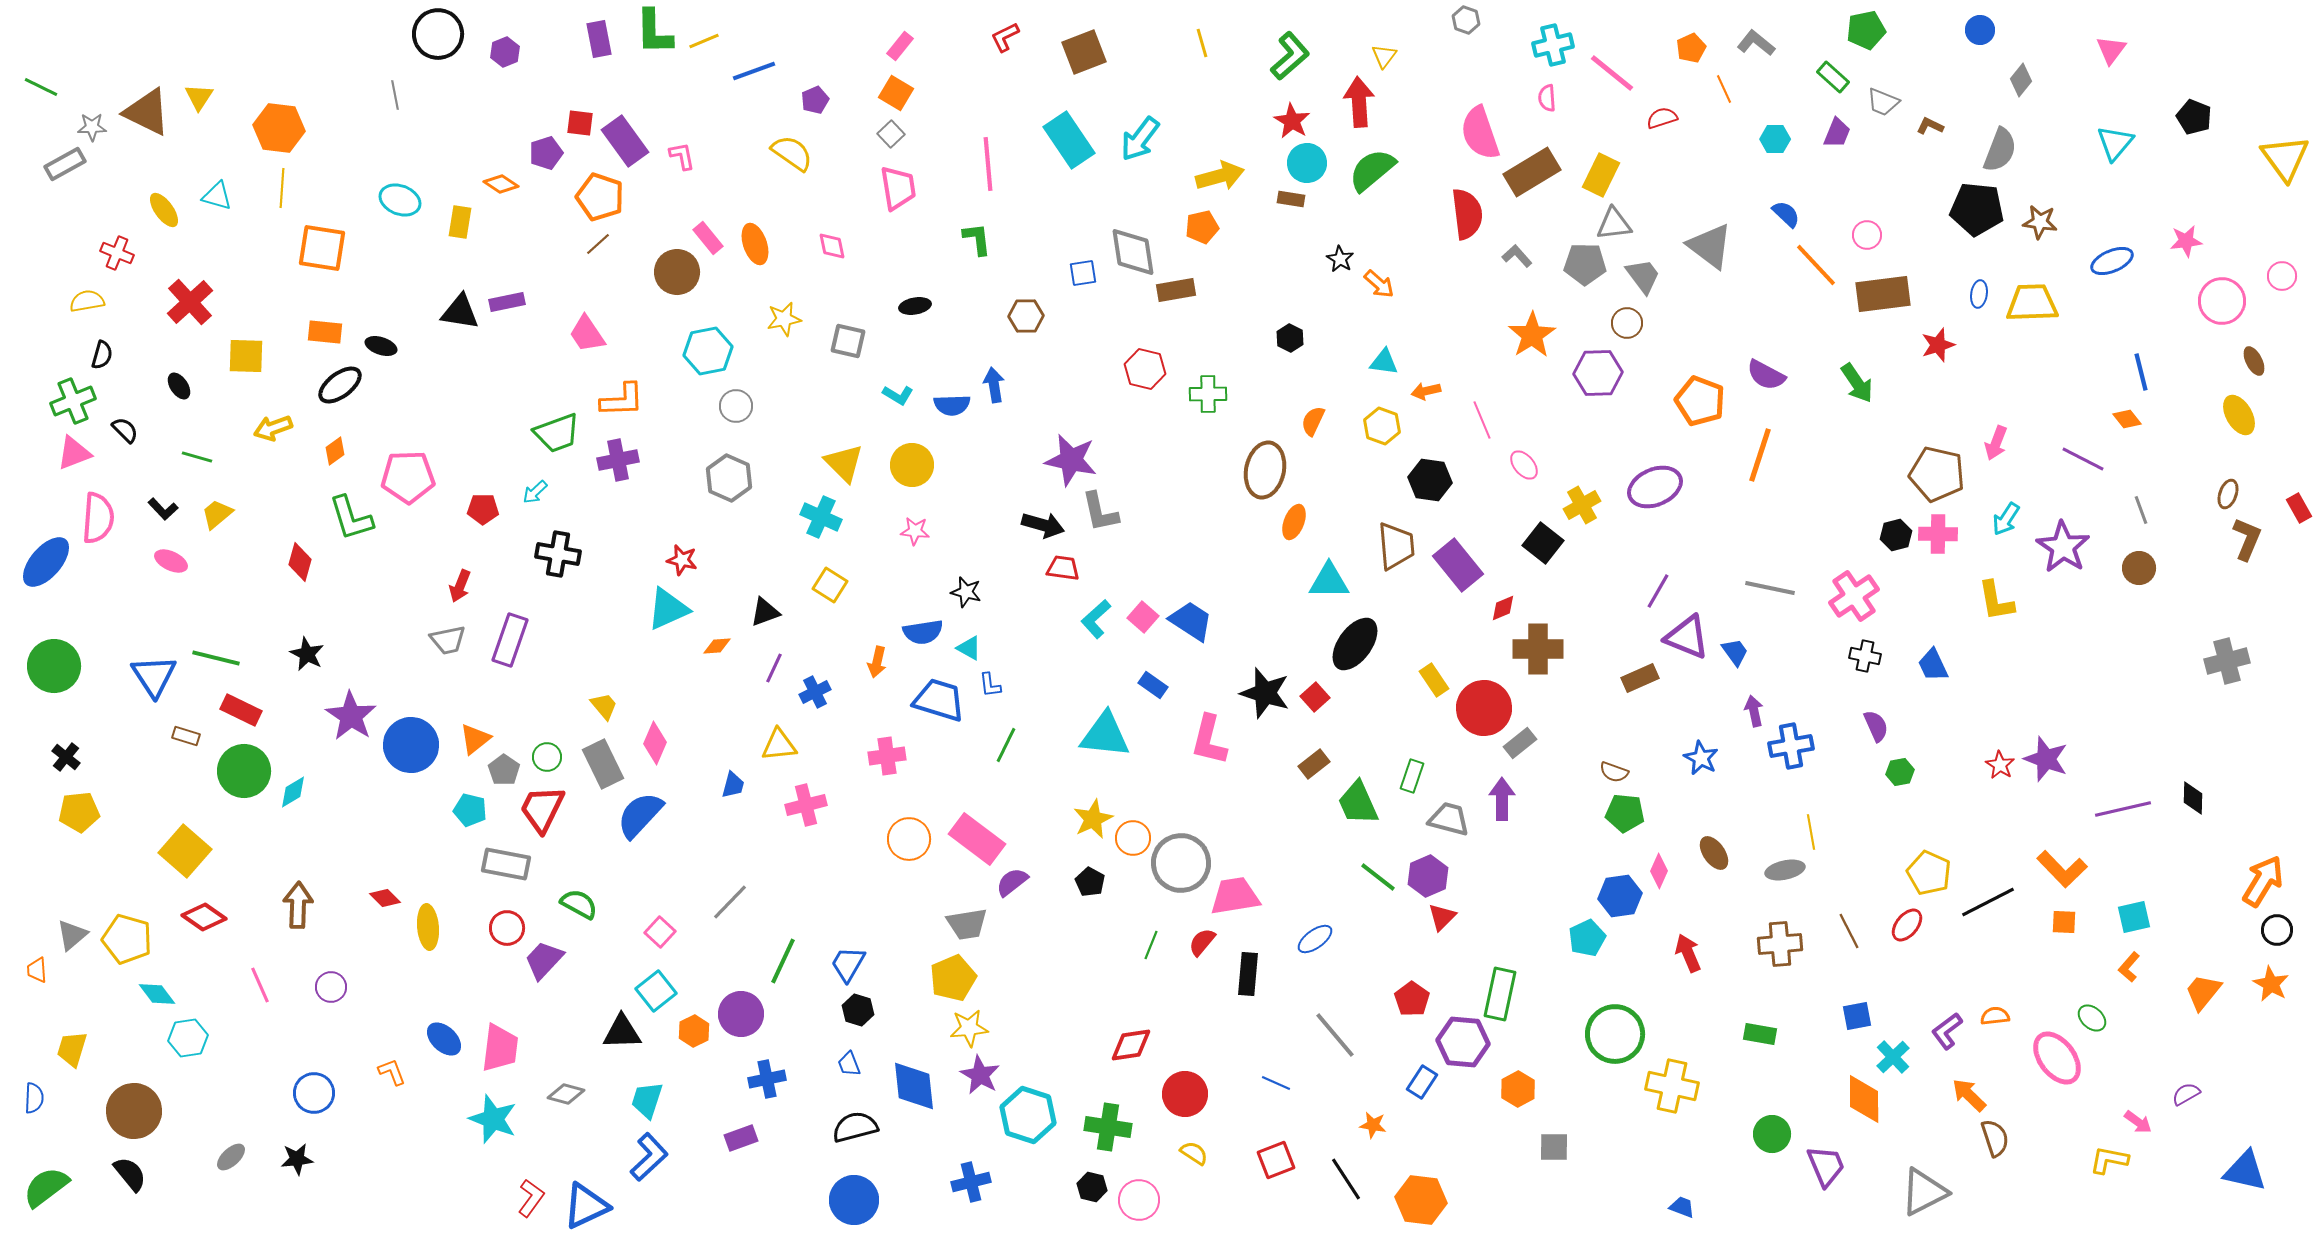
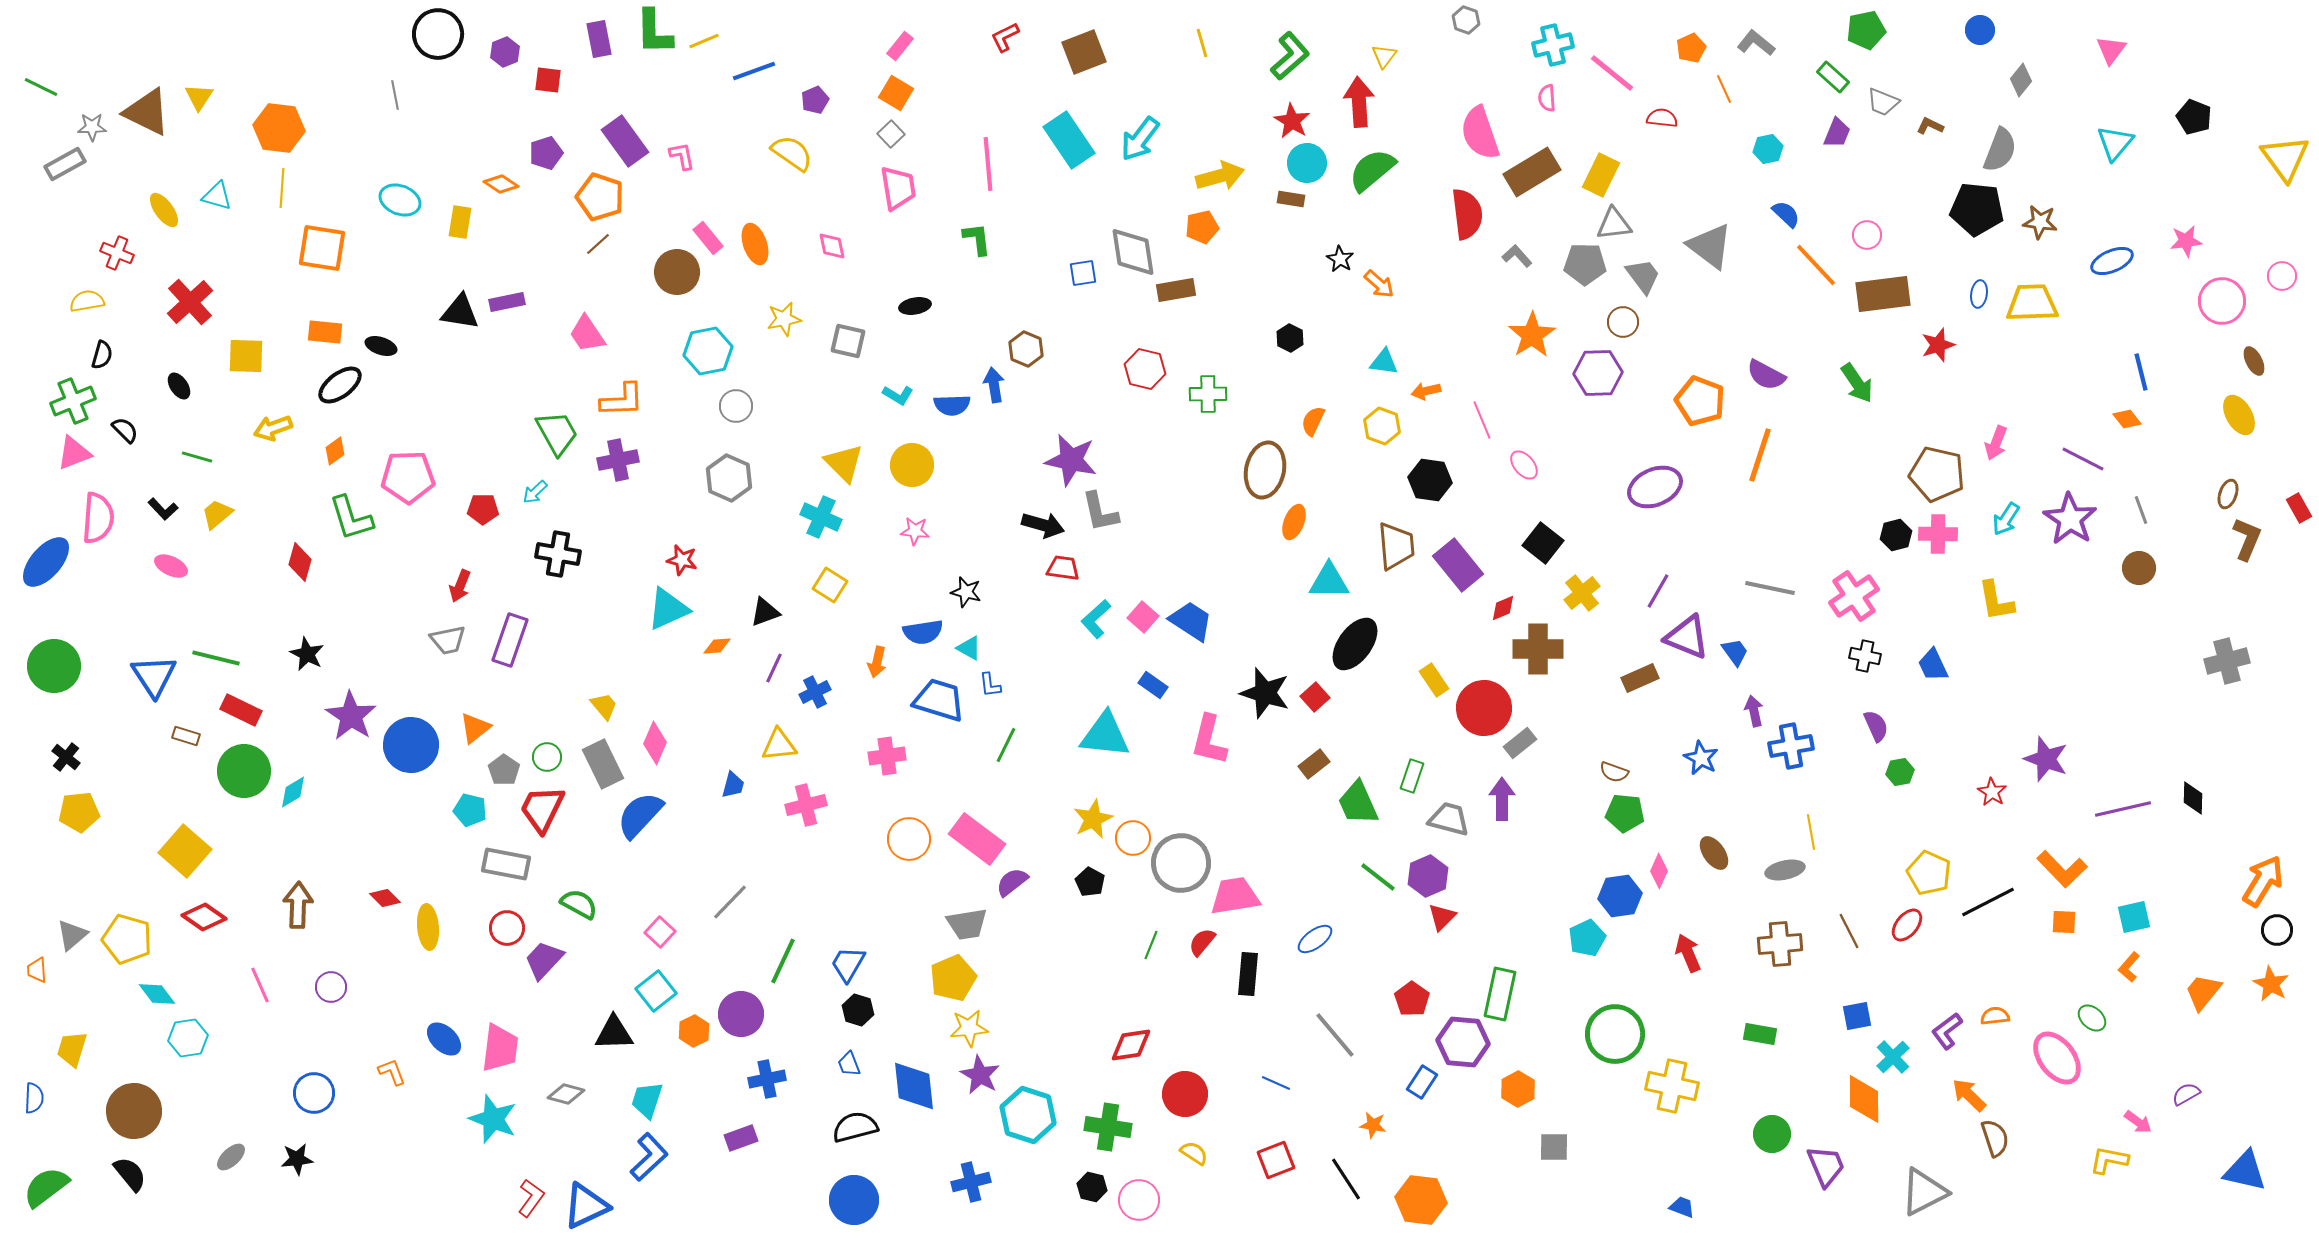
red semicircle at (1662, 118): rotated 24 degrees clockwise
red square at (580, 123): moved 32 px left, 43 px up
cyan hexagon at (1775, 139): moved 7 px left, 10 px down; rotated 12 degrees counterclockwise
brown hexagon at (1026, 316): moved 33 px down; rotated 24 degrees clockwise
brown circle at (1627, 323): moved 4 px left, 1 px up
green trapezoid at (557, 433): rotated 99 degrees counterclockwise
yellow cross at (1582, 505): moved 88 px down; rotated 9 degrees counterclockwise
purple star at (2063, 547): moved 7 px right, 28 px up
pink ellipse at (171, 561): moved 5 px down
orange triangle at (475, 739): moved 11 px up
red star at (2000, 765): moved 8 px left, 27 px down
black triangle at (622, 1032): moved 8 px left, 1 px down
